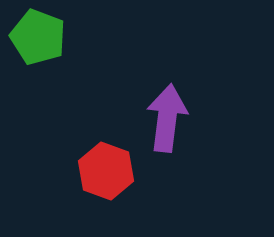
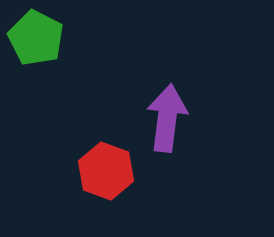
green pentagon: moved 2 px left, 1 px down; rotated 6 degrees clockwise
